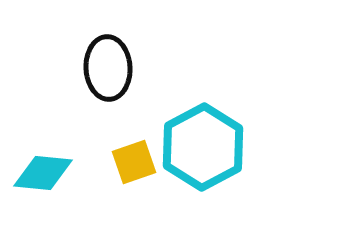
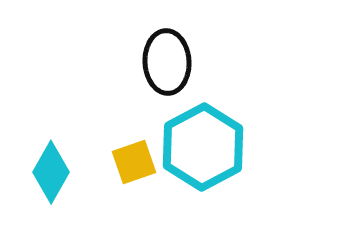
black ellipse: moved 59 px right, 6 px up
cyan diamond: moved 8 px right, 1 px up; rotated 66 degrees counterclockwise
